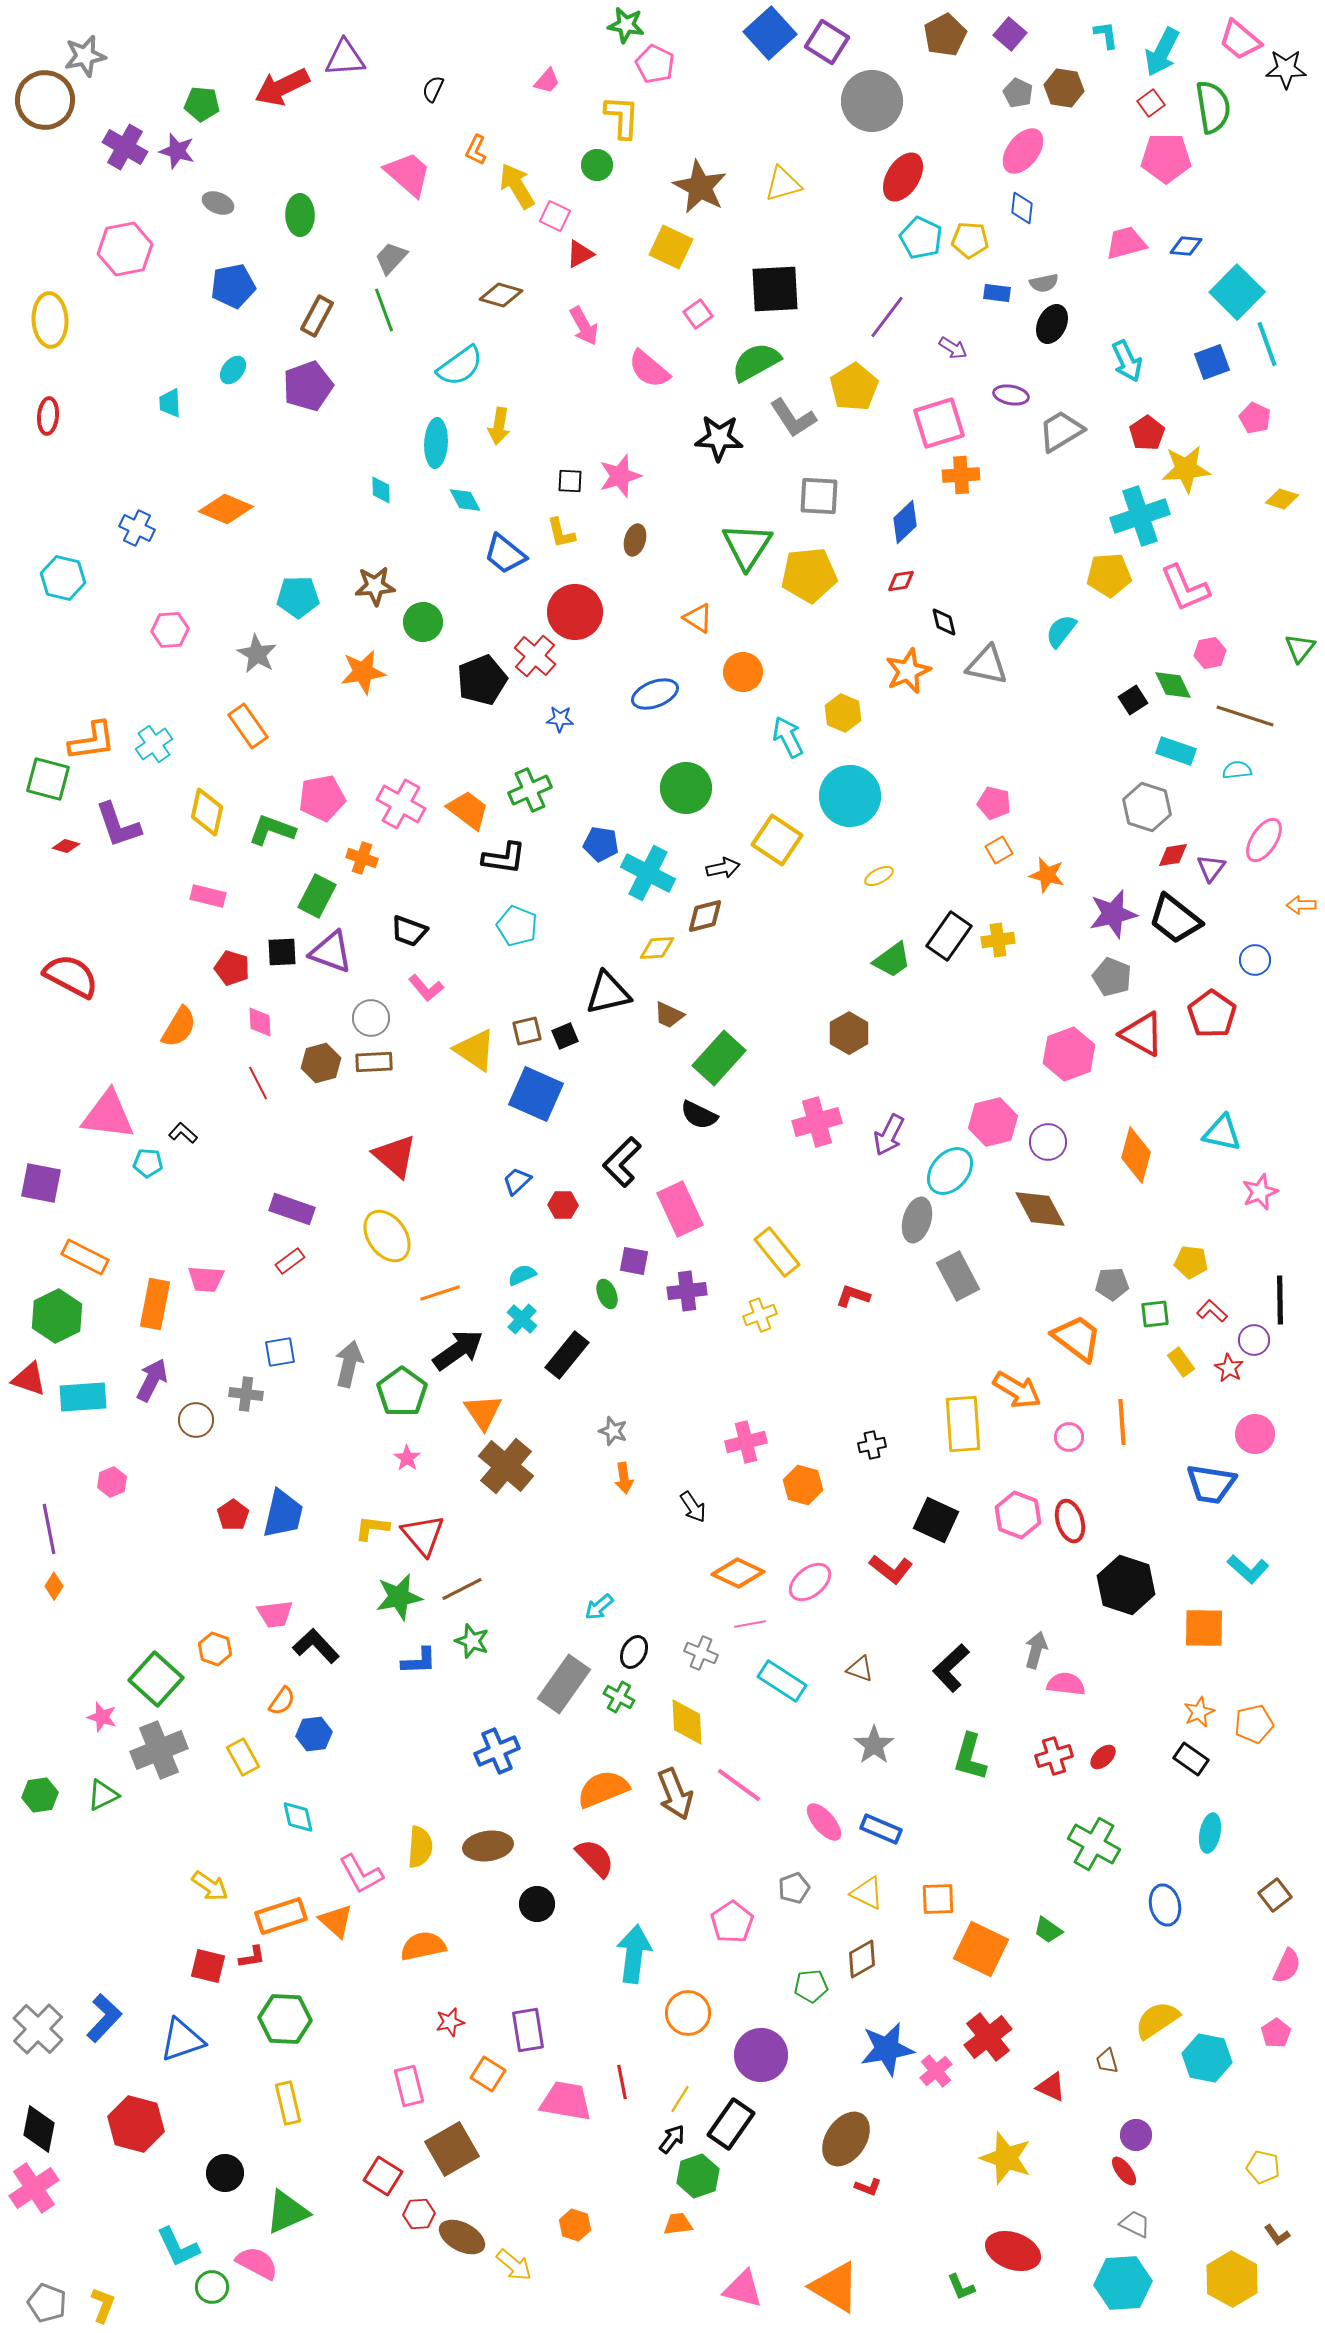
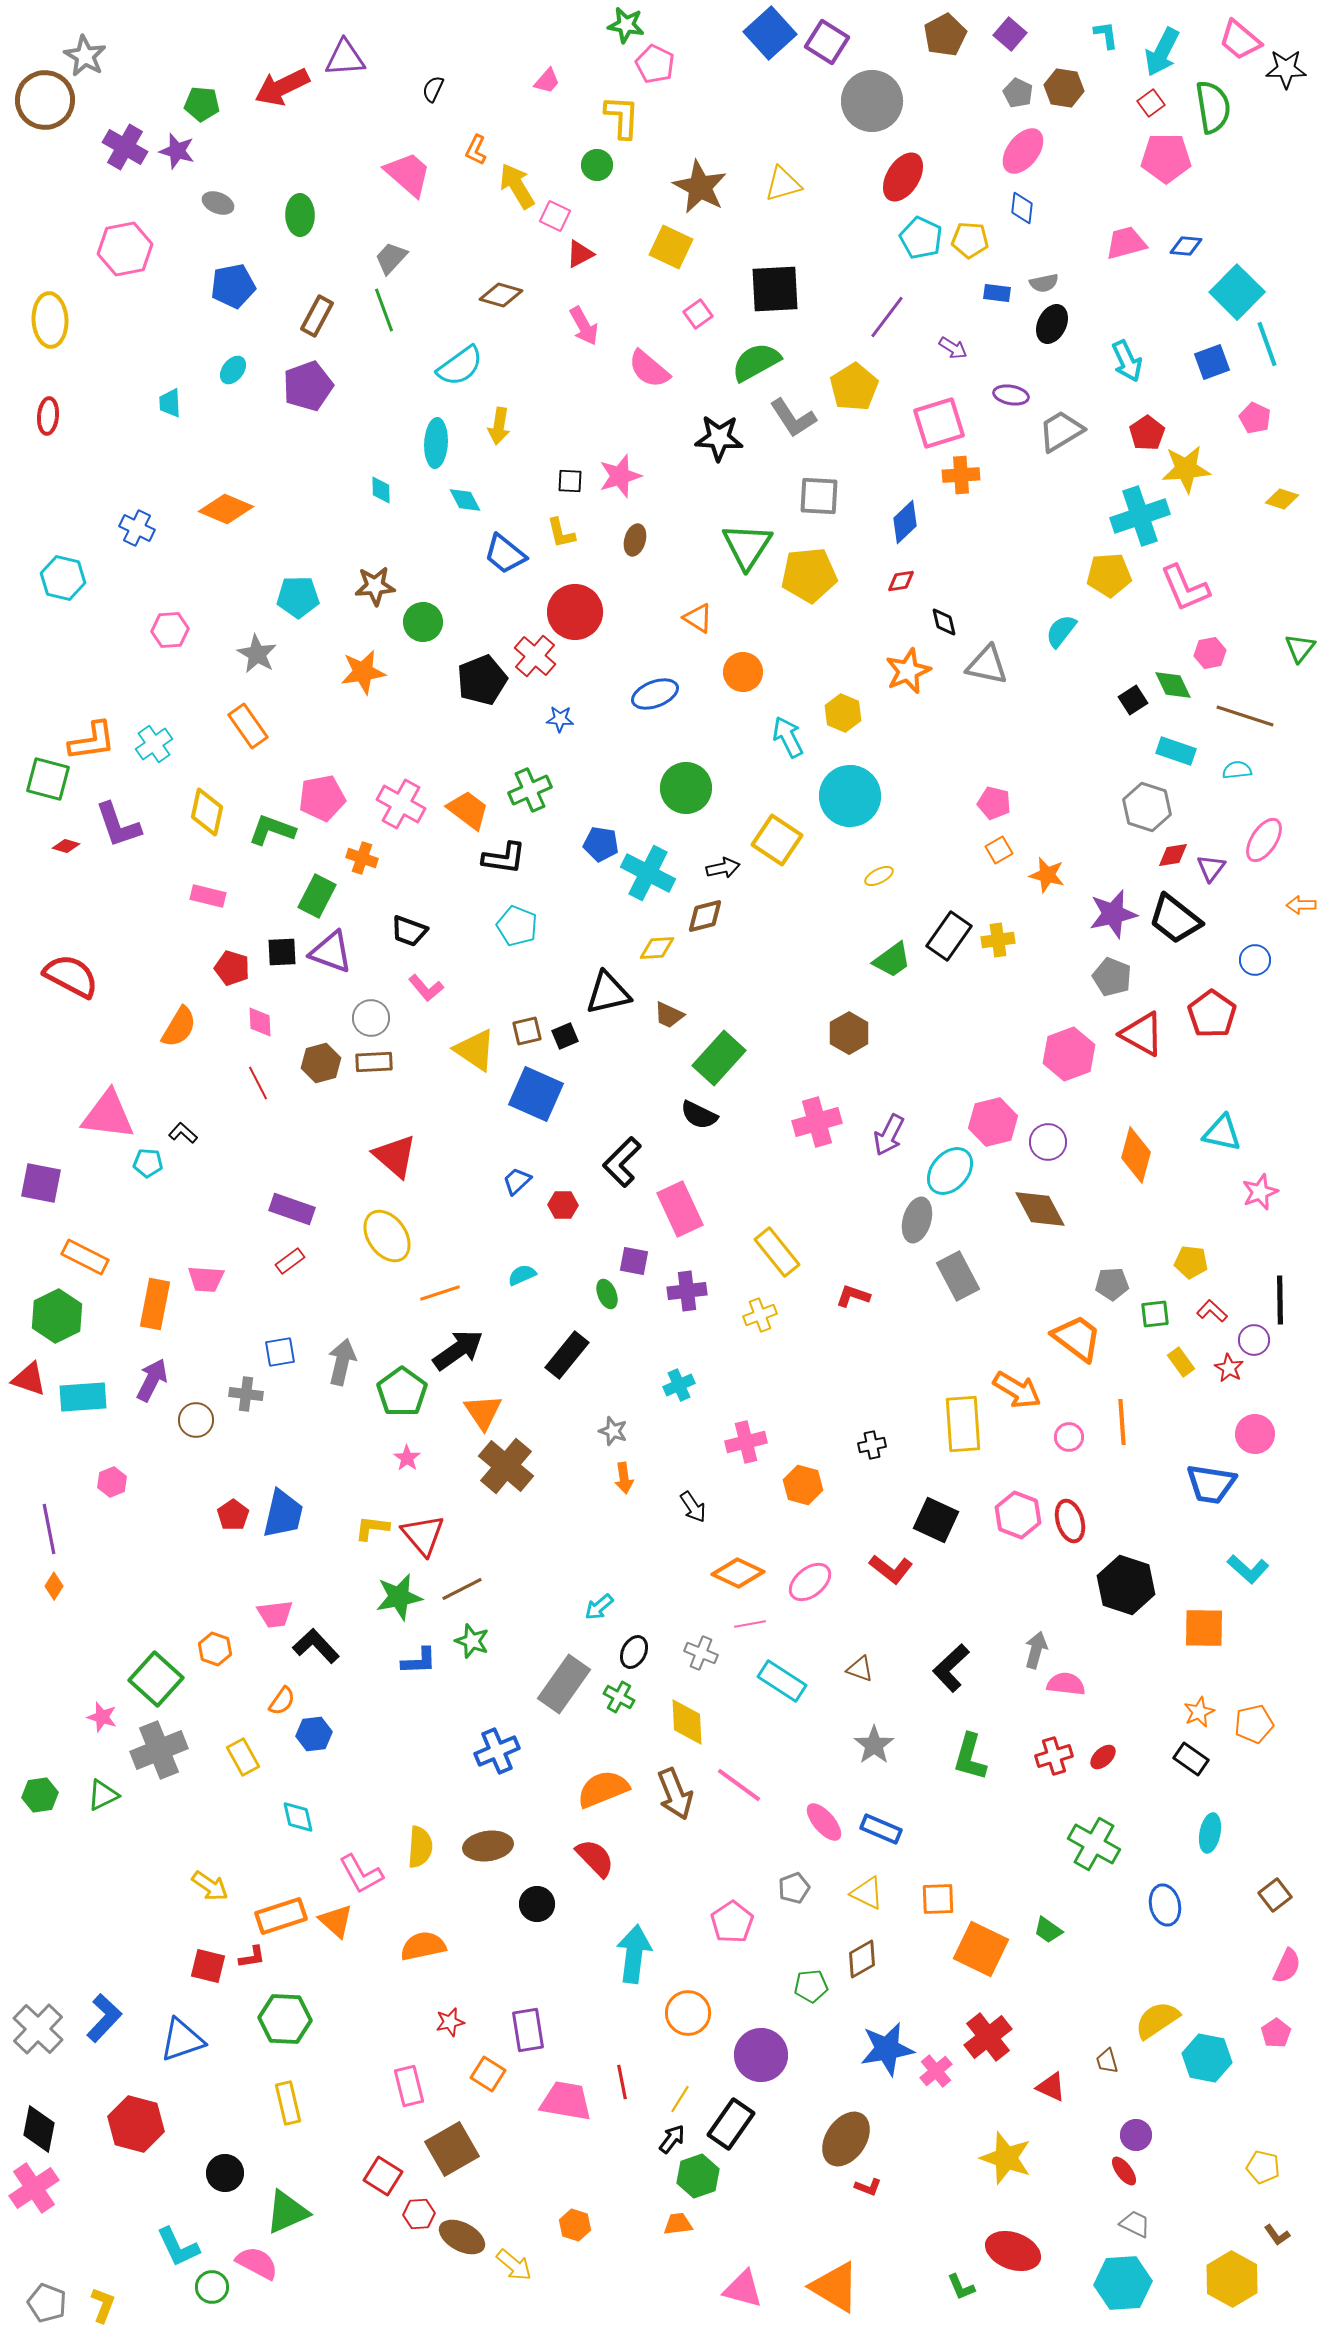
gray star at (85, 56): rotated 30 degrees counterclockwise
cyan cross at (522, 1319): moved 157 px right, 66 px down; rotated 24 degrees clockwise
gray arrow at (349, 1364): moved 7 px left, 2 px up
